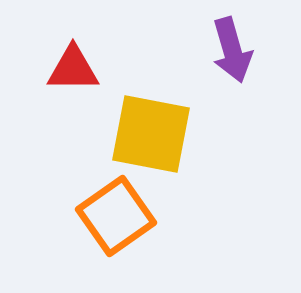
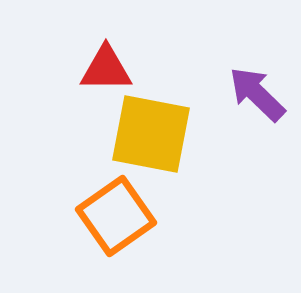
purple arrow: moved 25 px right, 44 px down; rotated 150 degrees clockwise
red triangle: moved 33 px right
